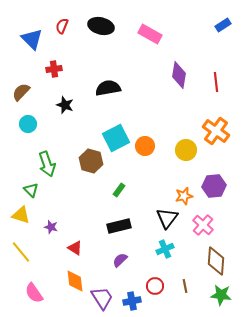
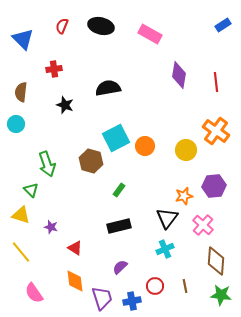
blue triangle: moved 9 px left
brown semicircle: rotated 36 degrees counterclockwise
cyan circle: moved 12 px left
purple semicircle: moved 7 px down
purple trapezoid: rotated 15 degrees clockwise
